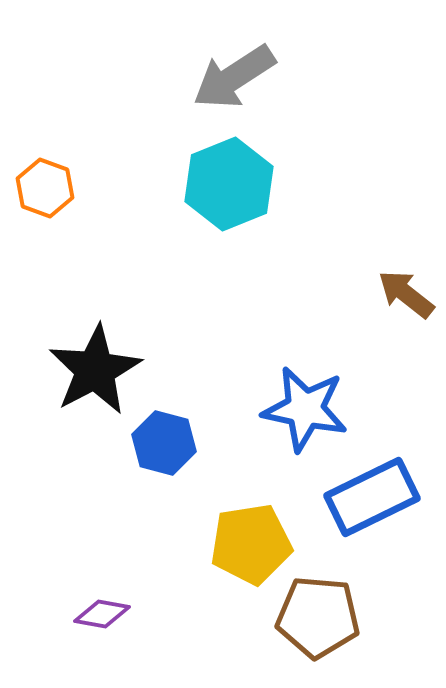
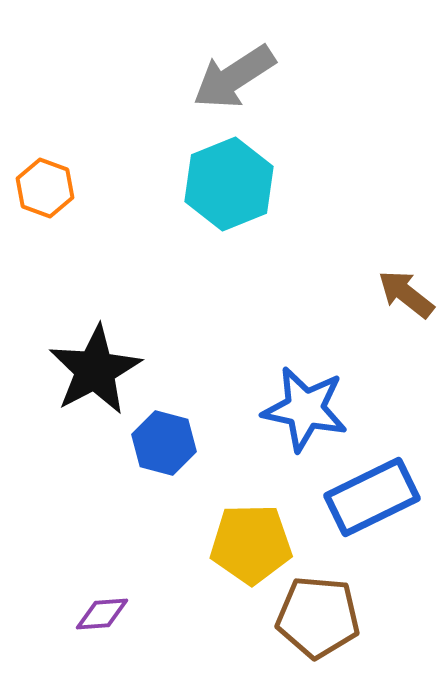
yellow pentagon: rotated 8 degrees clockwise
purple diamond: rotated 14 degrees counterclockwise
